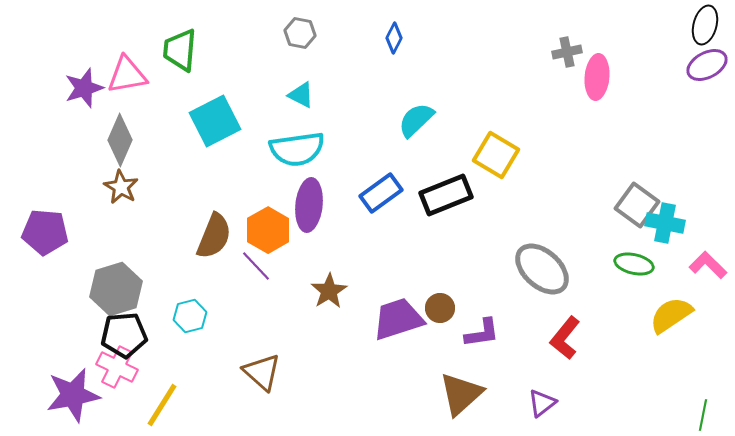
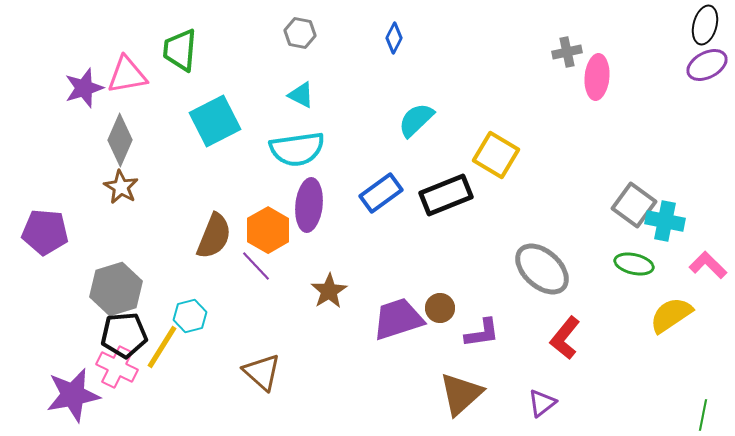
gray square at (637, 205): moved 3 px left
cyan cross at (665, 223): moved 2 px up
yellow line at (162, 405): moved 58 px up
